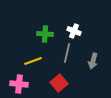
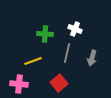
white cross: moved 1 px right, 2 px up
gray arrow: moved 1 px left, 3 px up
